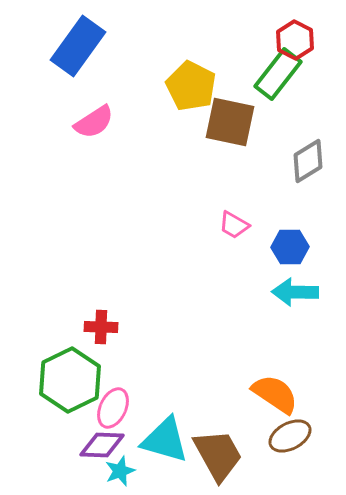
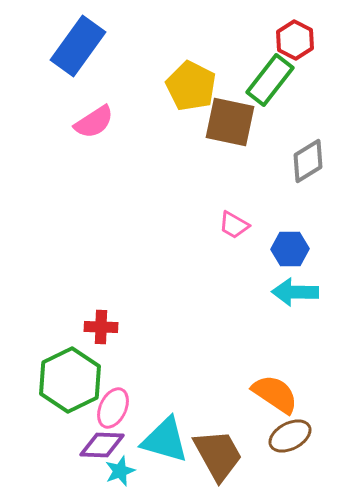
green rectangle: moved 8 px left, 6 px down
blue hexagon: moved 2 px down
